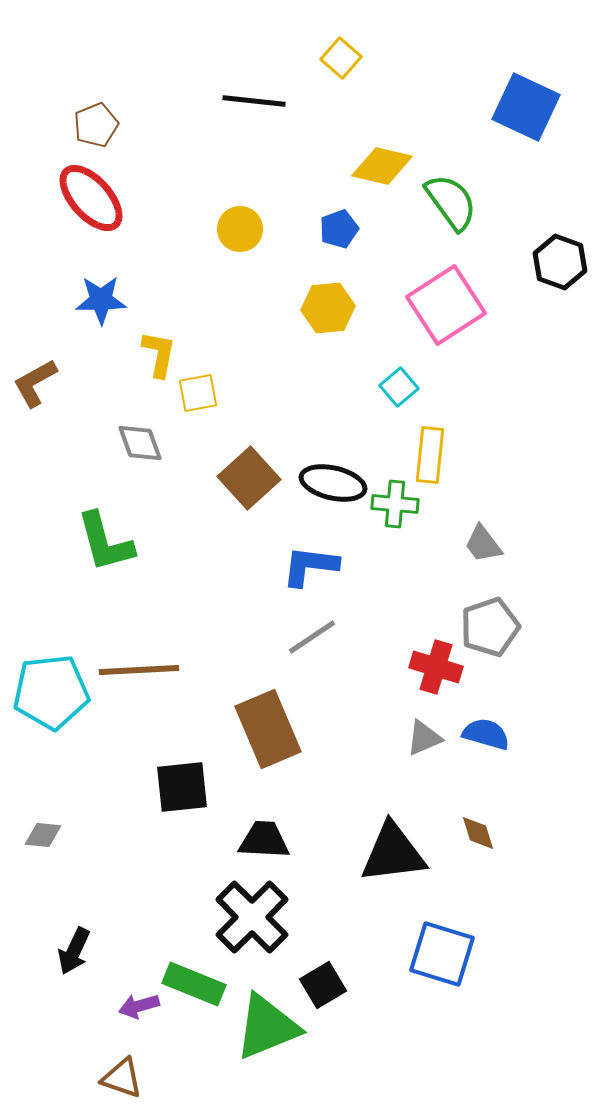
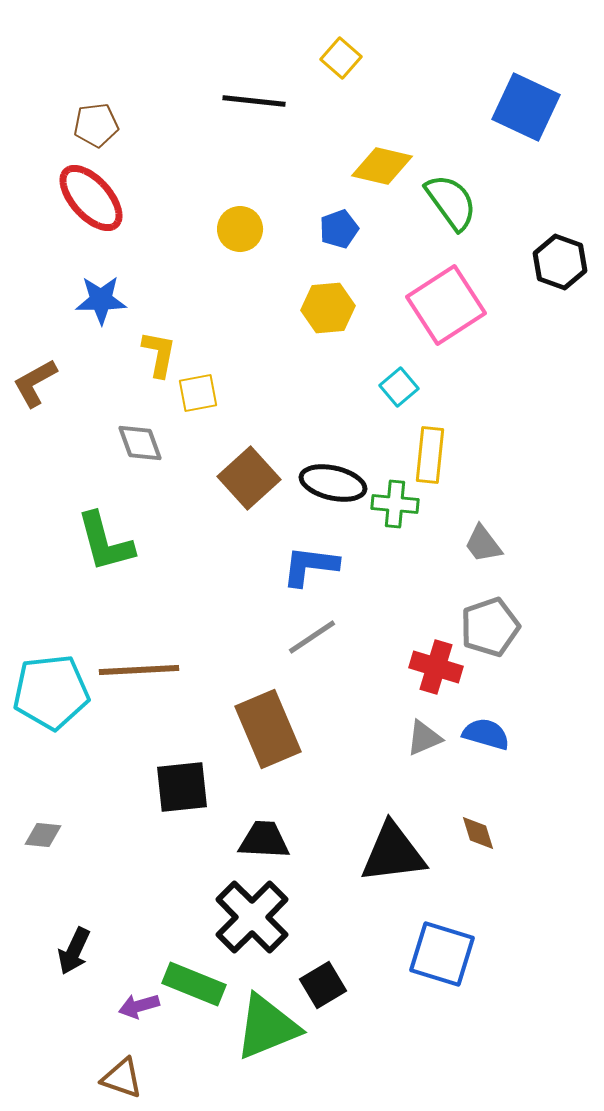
brown pentagon at (96, 125): rotated 15 degrees clockwise
